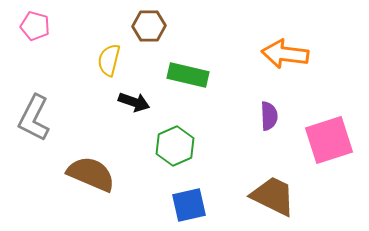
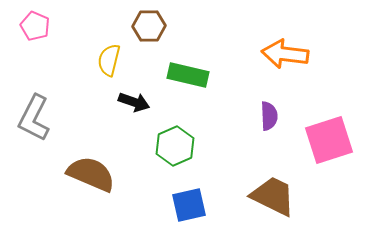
pink pentagon: rotated 8 degrees clockwise
